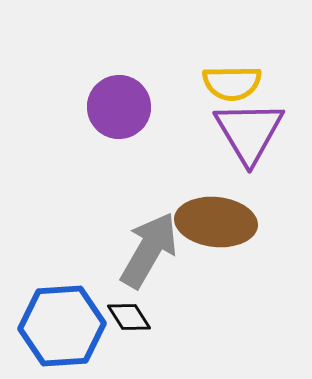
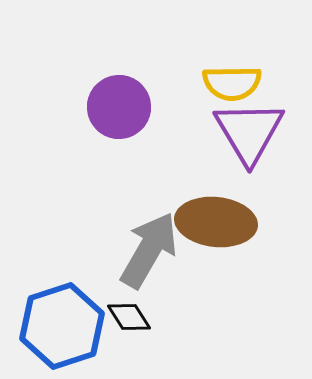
blue hexagon: rotated 14 degrees counterclockwise
